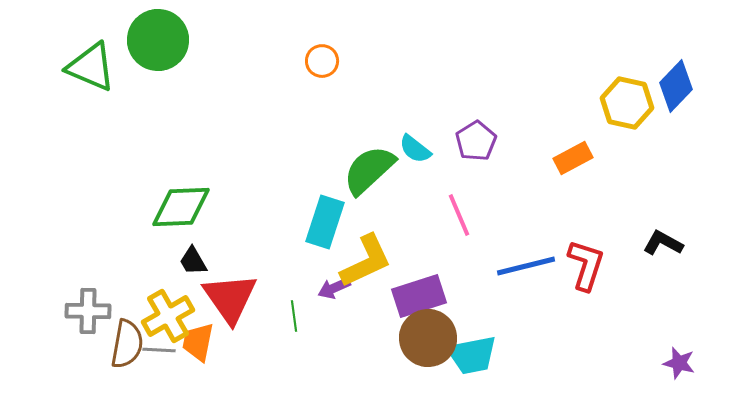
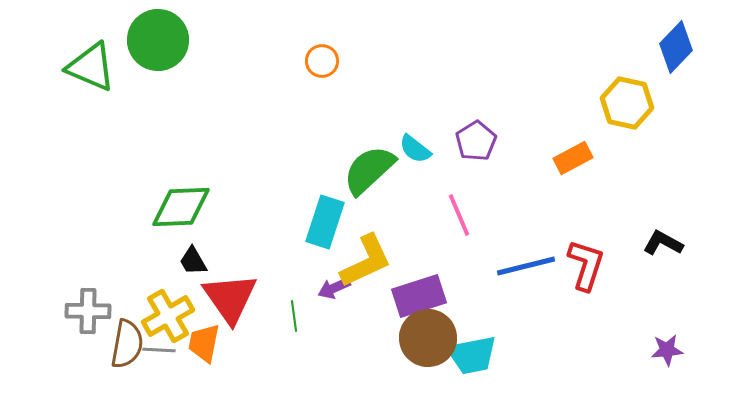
blue diamond: moved 39 px up
orange trapezoid: moved 6 px right, 1 px down
purple star: moved 12 px left, 13 px up; rotated 20 degrees counterclockwise
